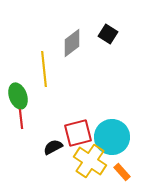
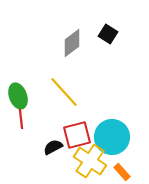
yellow line: moved 20 px right, 23 px down; rotated 36 degrees counterclockwise
red square: moved 1 px left, 2 px down
